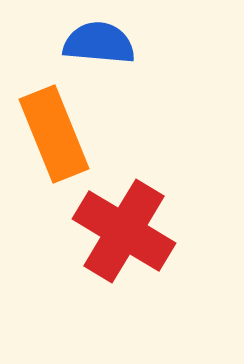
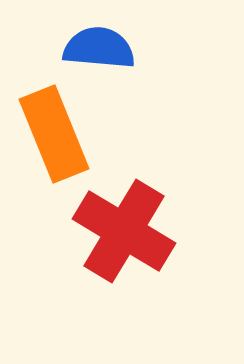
blue semicircle: moved 5 px down
